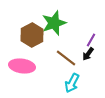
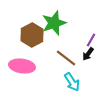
cyan arrow: moved 1 px up; rotated 60 degrees counterclockwise
